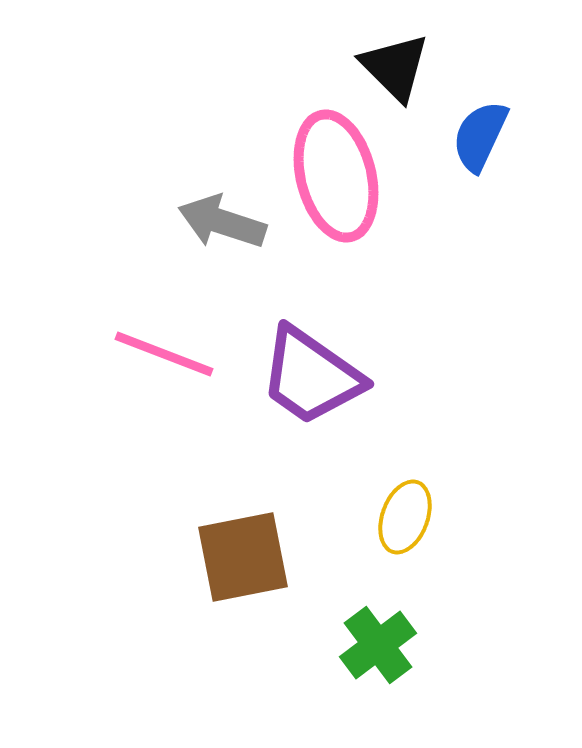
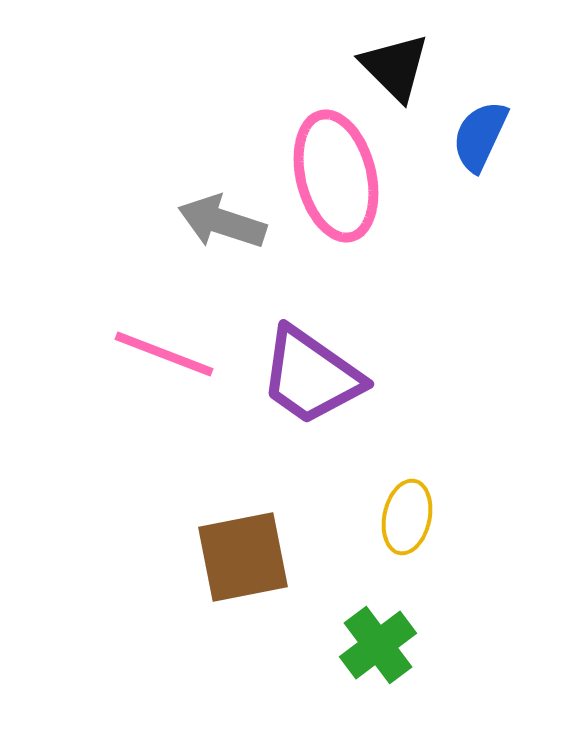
yellow ellipse: moved 2 px right; rotated 8 degrees counterclockwise
